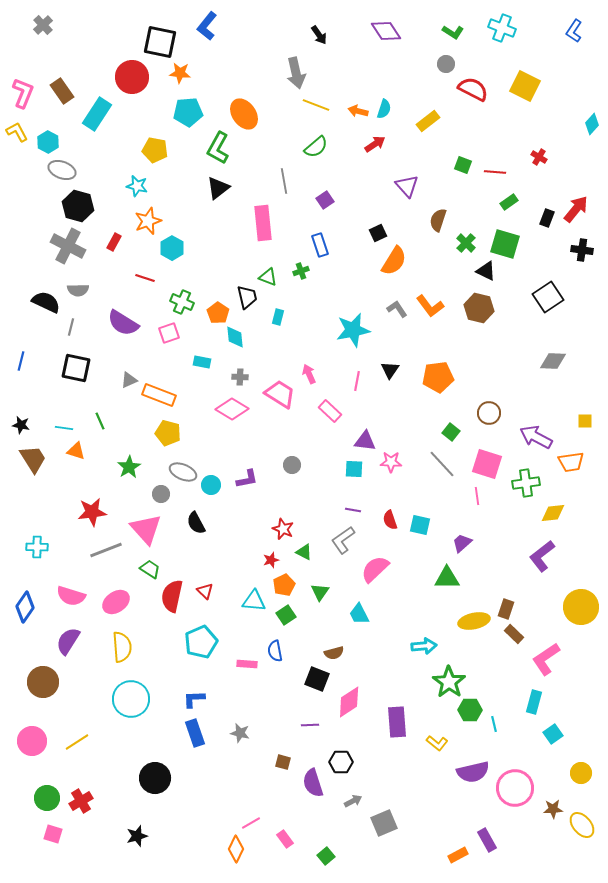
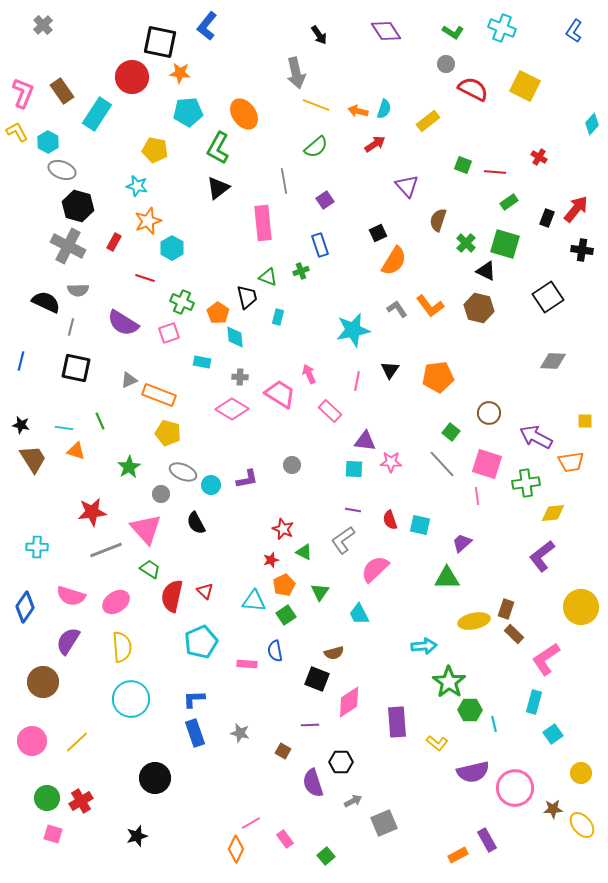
yellow line at (77, 742): rotated 10 degrees counterclockwise
brown square at (283, 762): moved 11 px up; rotated 14 degrees clockwise
